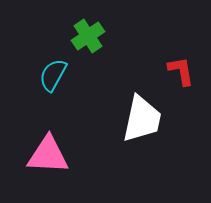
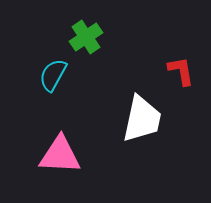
green cross: moved 2 px left, 1 px down
pink triangle: moved 12 px right
